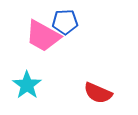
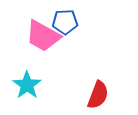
red semicircle: moved 2 px down; rotated 92 degrees counterclockwise
